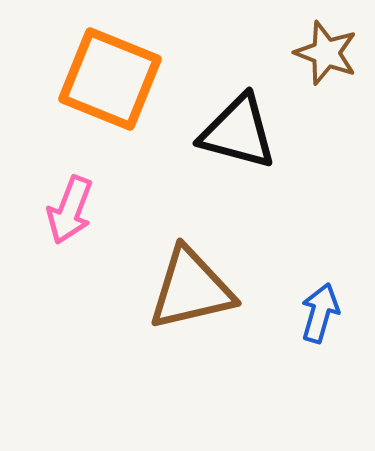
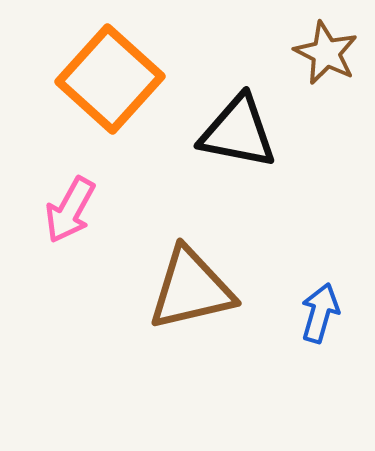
brown star: rotated 6 degrees clockwise
orange square: rotated 20 degrees clockwise
black triangle: rotated 4 degrees counterclockwise
pink arrow: rotated 8 degrees clockwise
